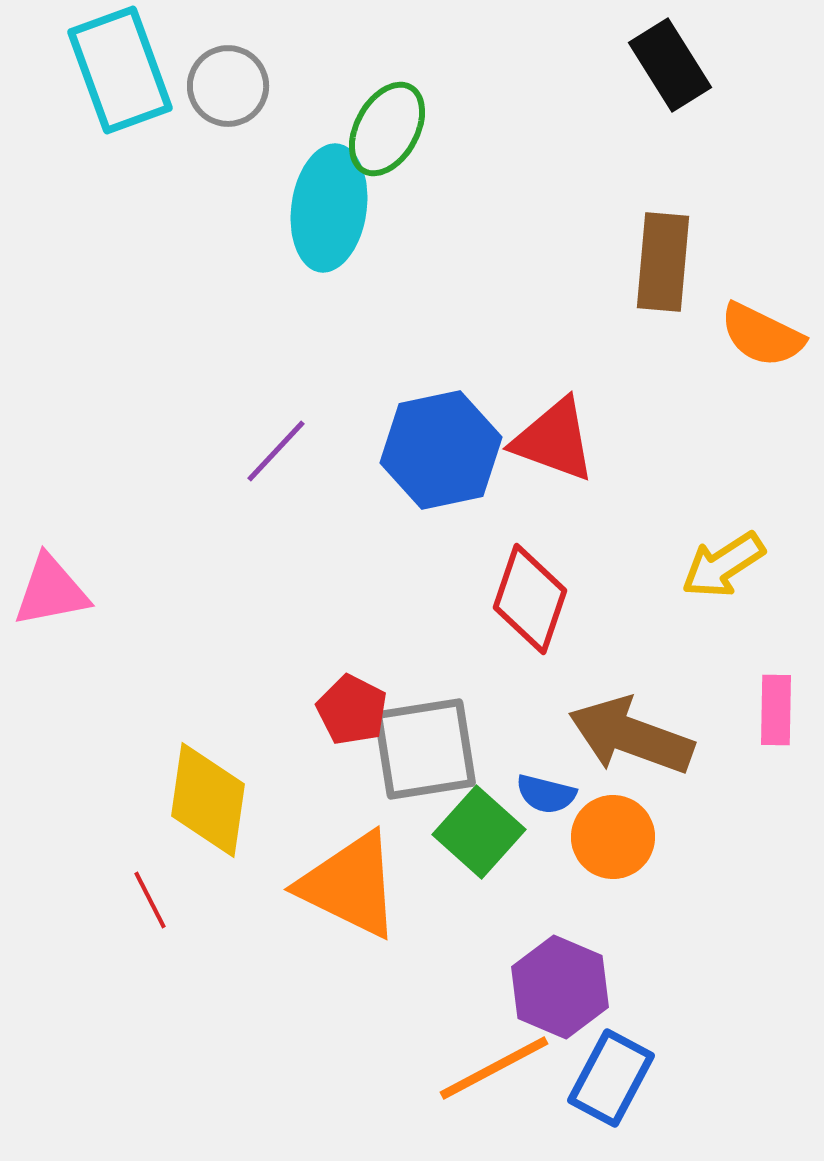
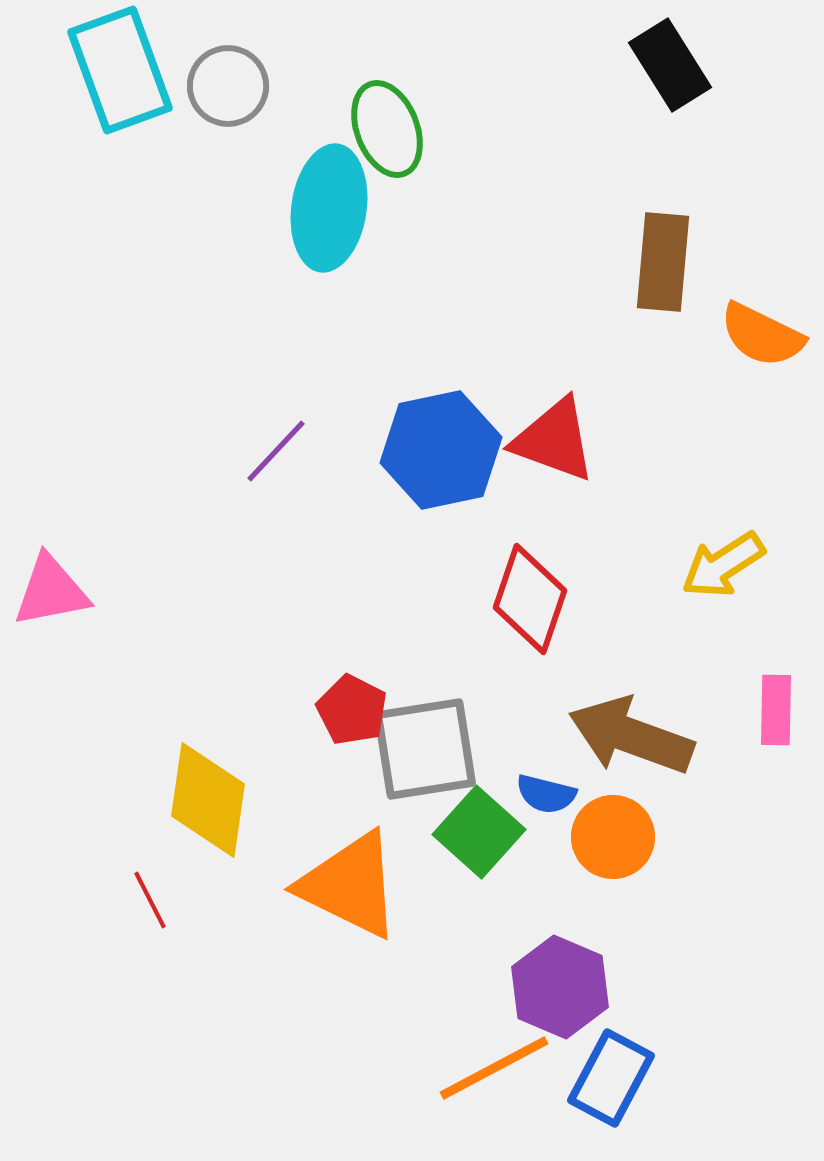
green ellipse: rotated 50 degrees counterclockwise
